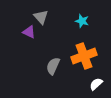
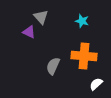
orange cross: rotated 25 degrees clockwise
